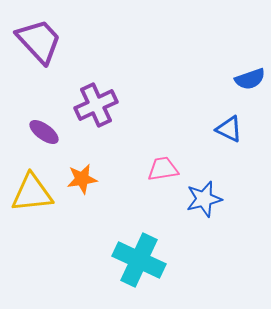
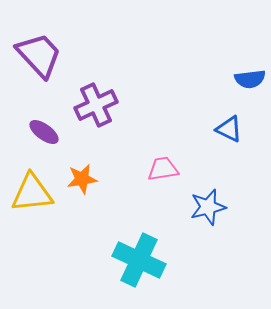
purple trapezoid: moved 14 px down
blue semicircle: rotated 12 degrees clockwise
blue star: moved 4 px right, 8 px down
